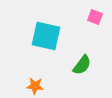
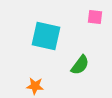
pink square: rotated 14 degrees counterclockwise
green semicircle: moved 2 px left
